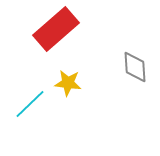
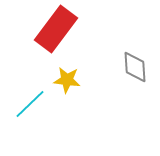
red rectangle: rotated 12 degrees counterclockwise
yellow star: moved 1 px left, 3 px up
